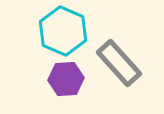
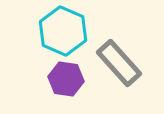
purple hexagon: rotated 12 degrees clockwise
